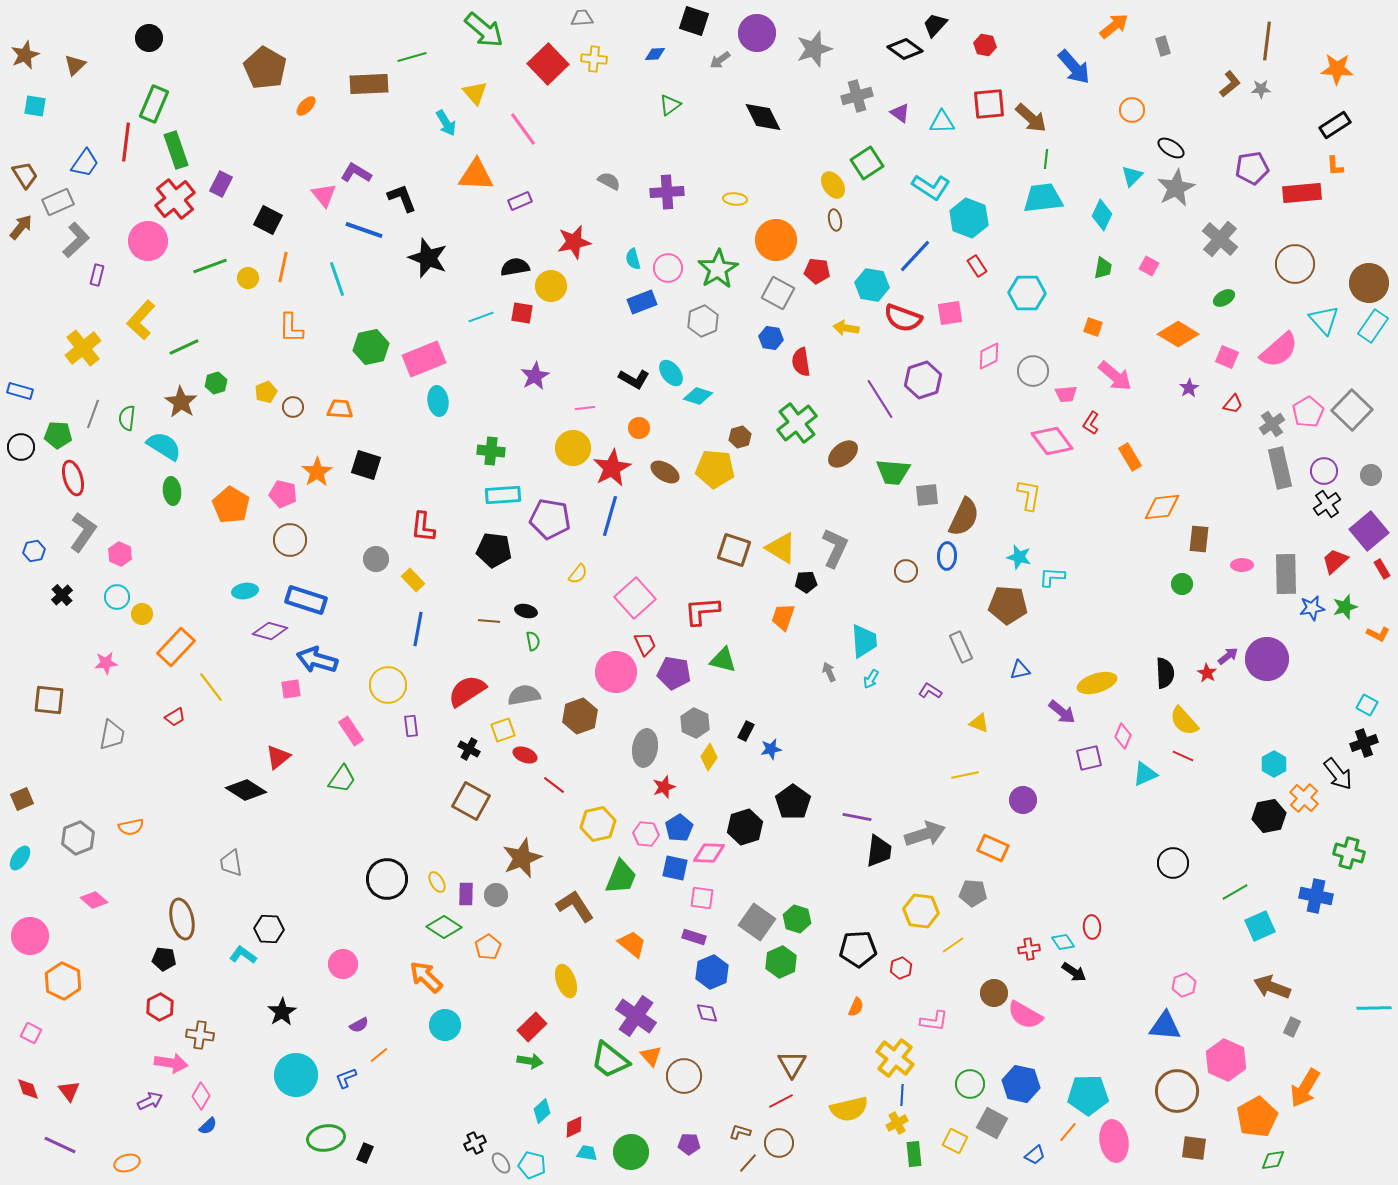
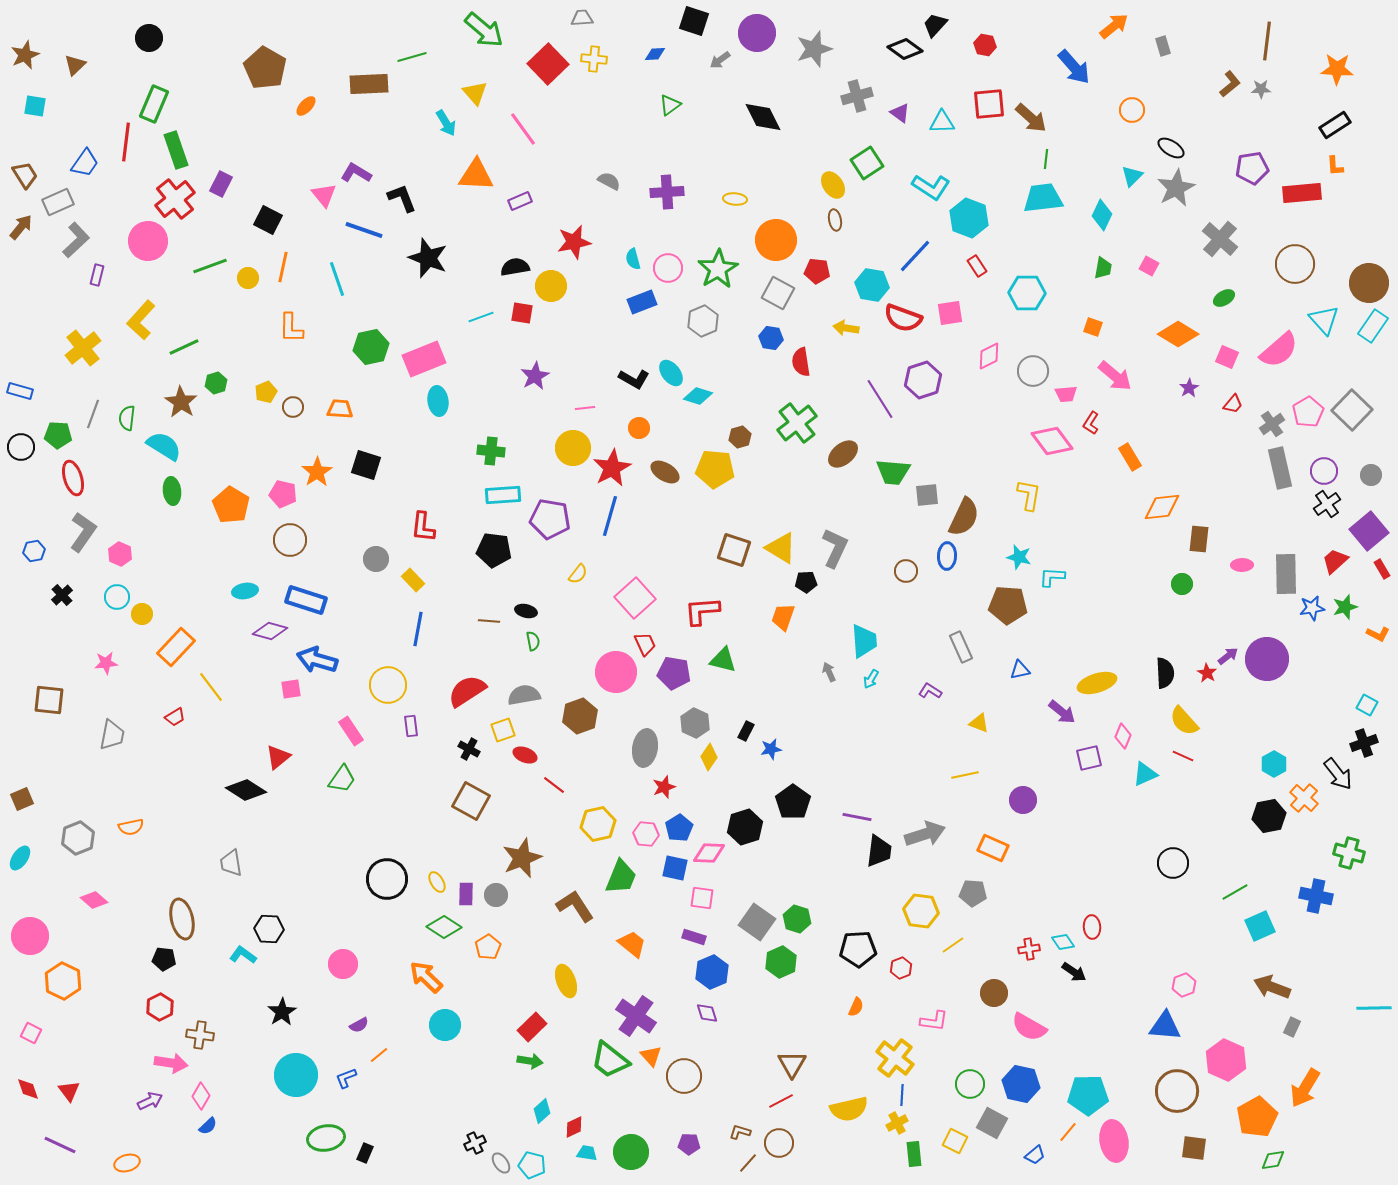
pink semicircle at (1025, 1015): moved 4 px right, 12 px down
